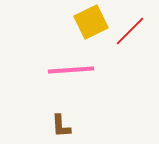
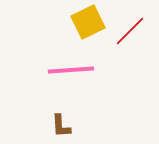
yellow square: moved 3 px left
